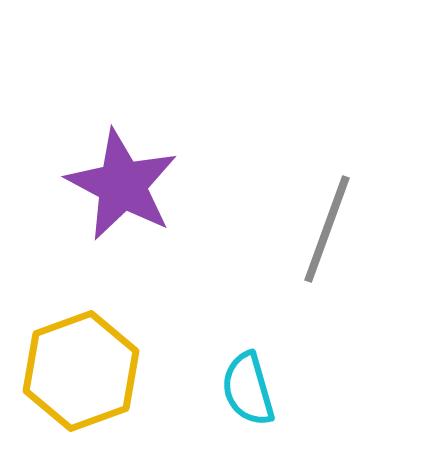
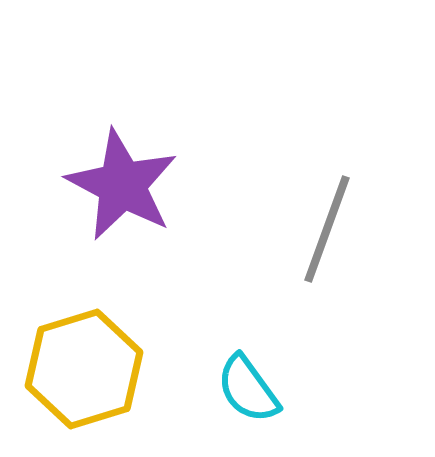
yellow hexagon: moved 3 px right, 2 px up; rotated 3 degrees clockwise
cyan semicircle: rotated 20 degrees counterclockwise
